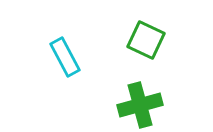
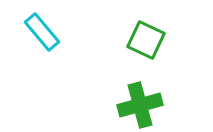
cyan rectangle: moved 23 px left, 25 px up; rotated 12 degrees counterclockwise
